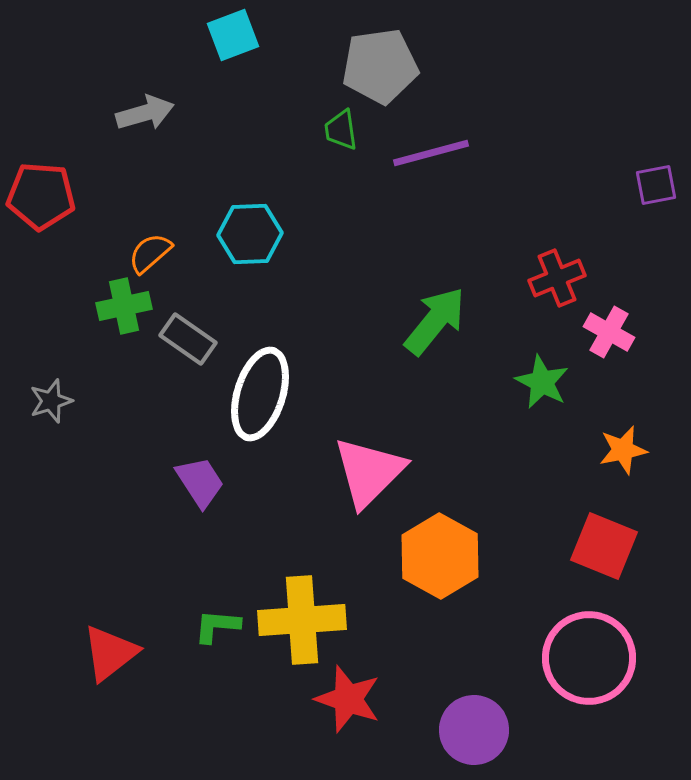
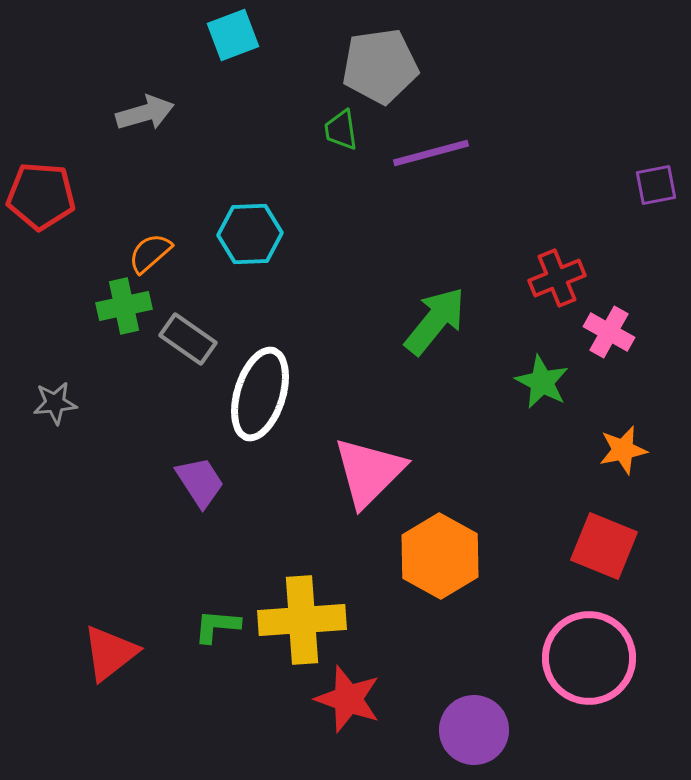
gray star: moved 4 px right, 2 px down; rotated 12 degrees clockwise
